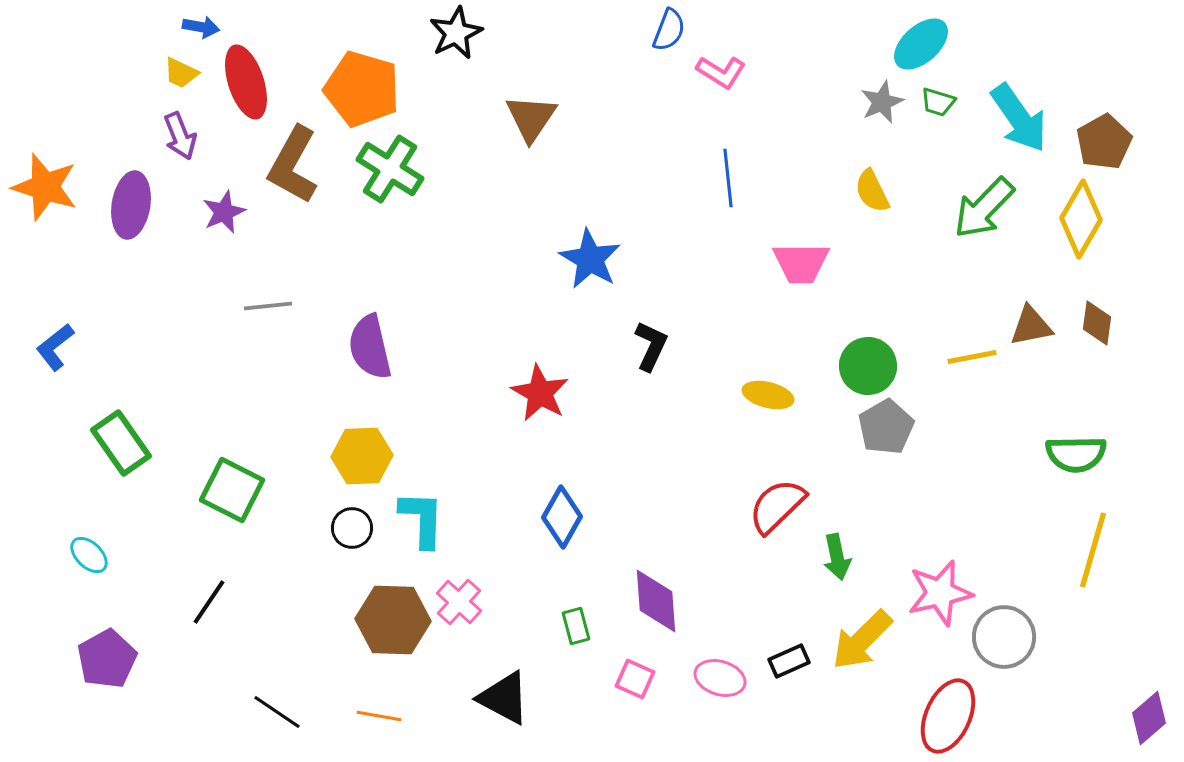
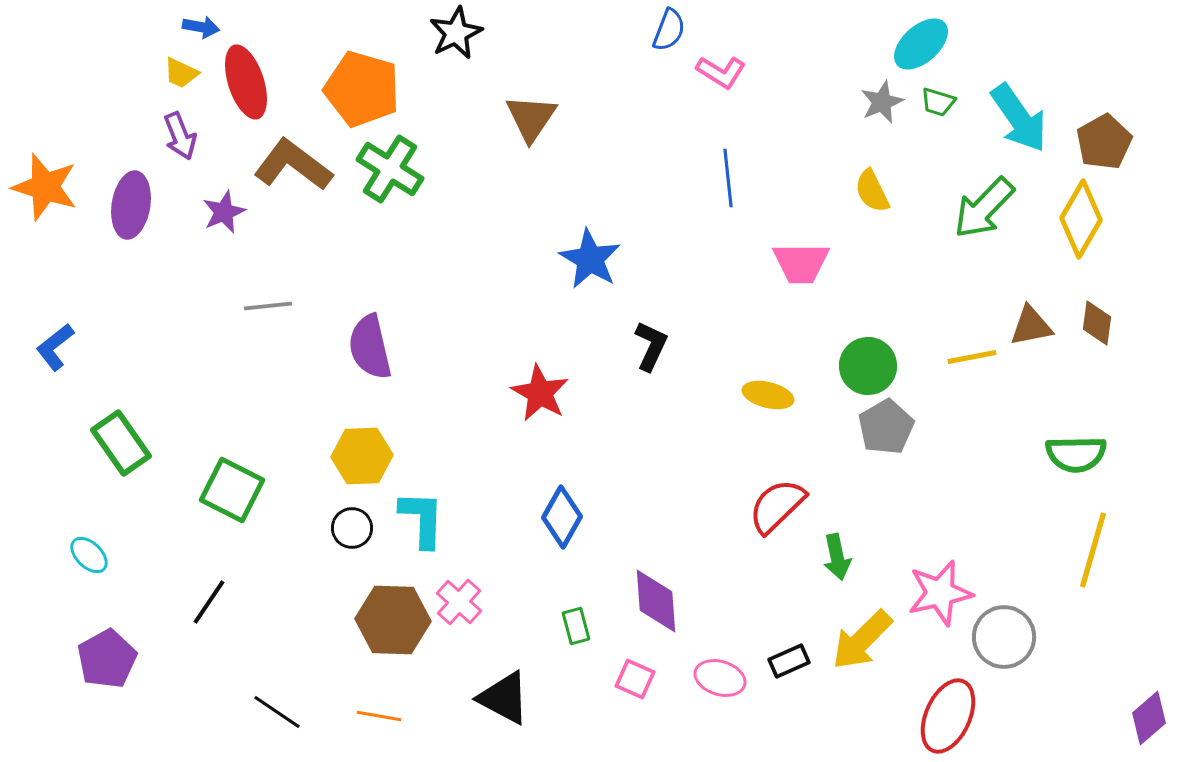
brown L-shape at (293, 165): rotated 98 degrees clockwise
